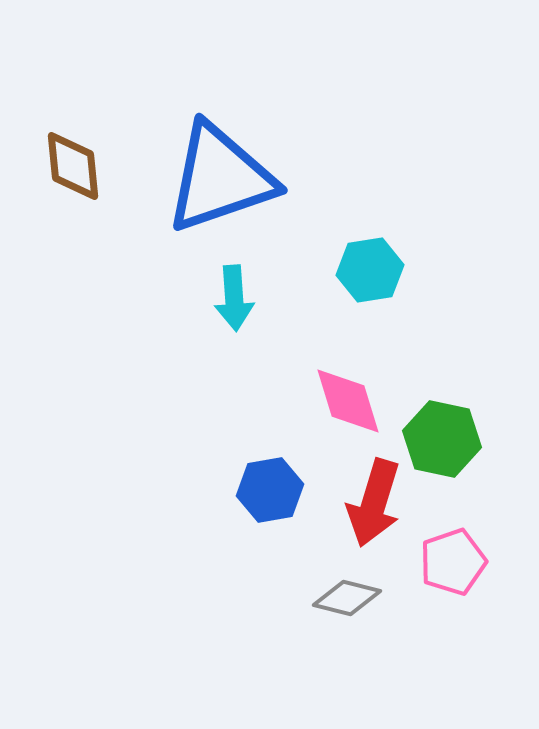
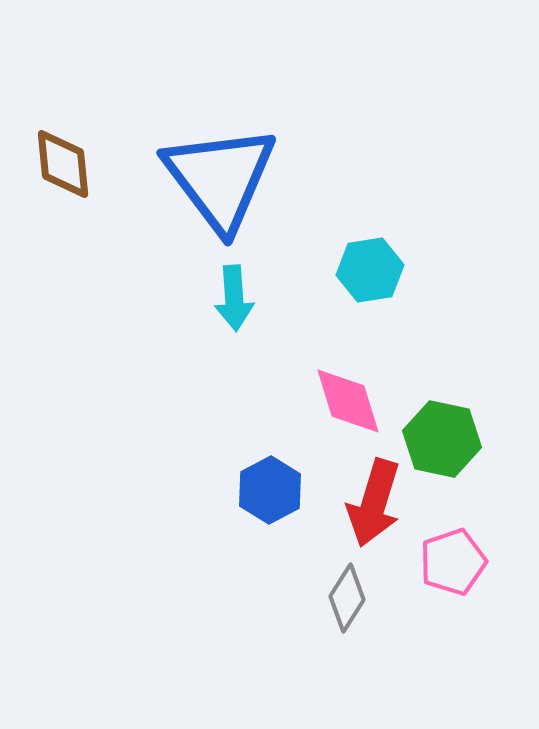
brown diamond: moved 10 px left, 2 px up
blue triangle: rotated 48 degrees counterclockwise
blue hexagon: rotated 18 degrees counterclockwise
gray diamond: rotated 72 degrees counterclockwise
